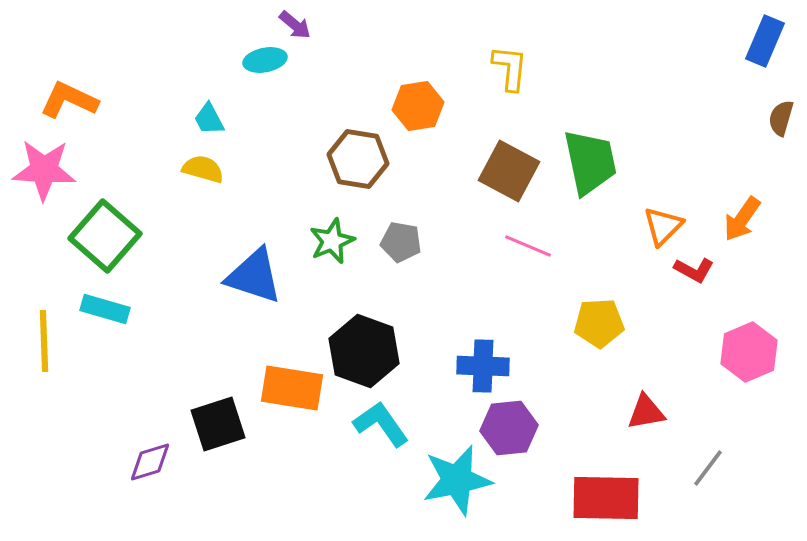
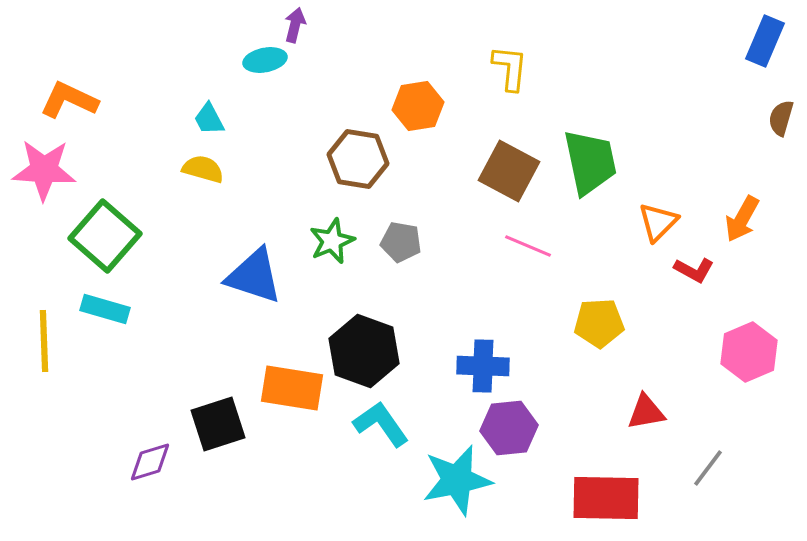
purple arrow: rotated 116 degrees counterclockwise
orange arrow: rotated 6 degrees counterclockwise
orange triangle: moved 5 px left, 4 px up
